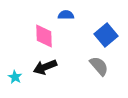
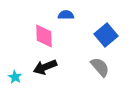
gray semicircle: moved 1 px right, 1 px down
